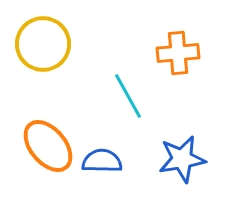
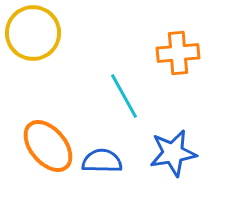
yellow circle: moved 10 px left, 11 px up
cyan line: moved 4 px left
blue star: moved 9 px left, 6 px up
